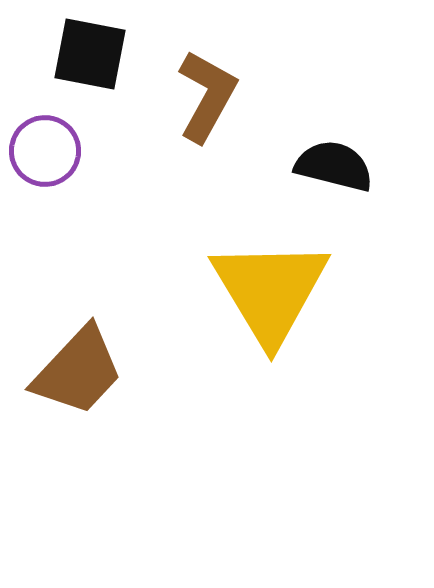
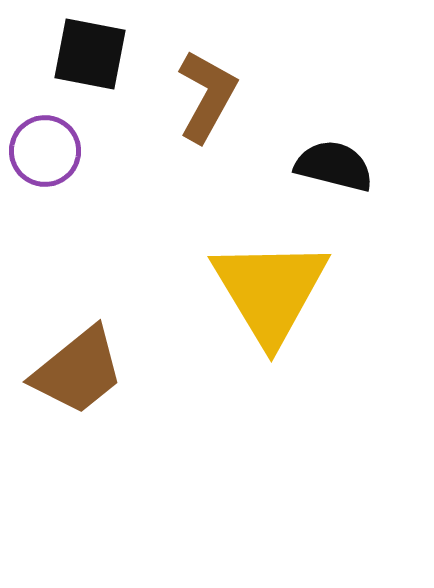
brown trapezoid: rotated 8 degrees clockwise
